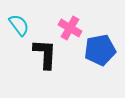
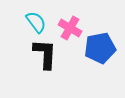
cyan semicircle: moved 17 px right, 3 px up
blue pentagon: moved 2 px up
